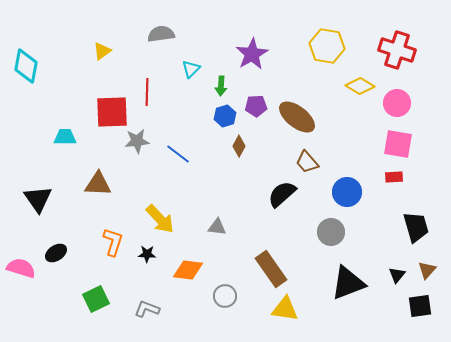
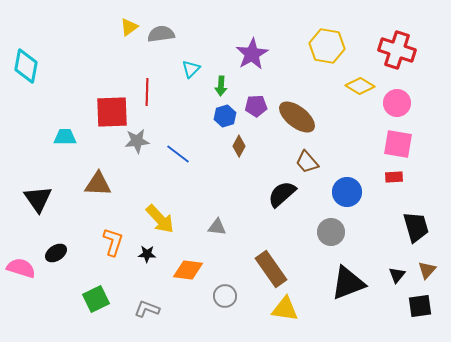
yellow triangle at (102, 51): moved 27 px right, 24 px up
